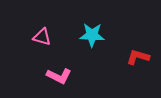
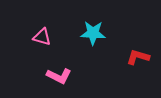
cyan star: moved 1 px right, 2 px up
